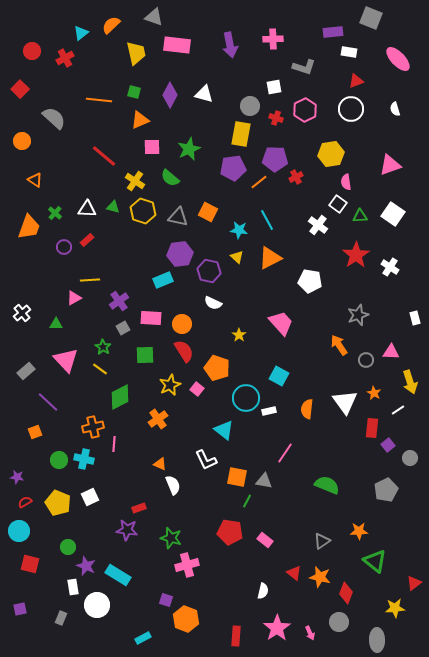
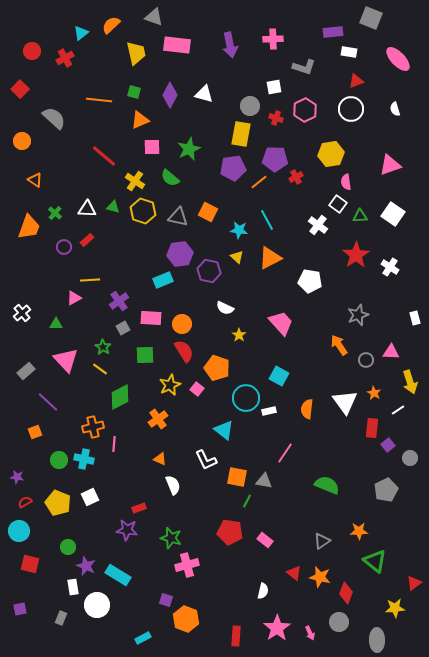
white semicircle at (213, 303): moved 12 px right, 5 px down
orange triangle at (160, 464): moved 5 px up
